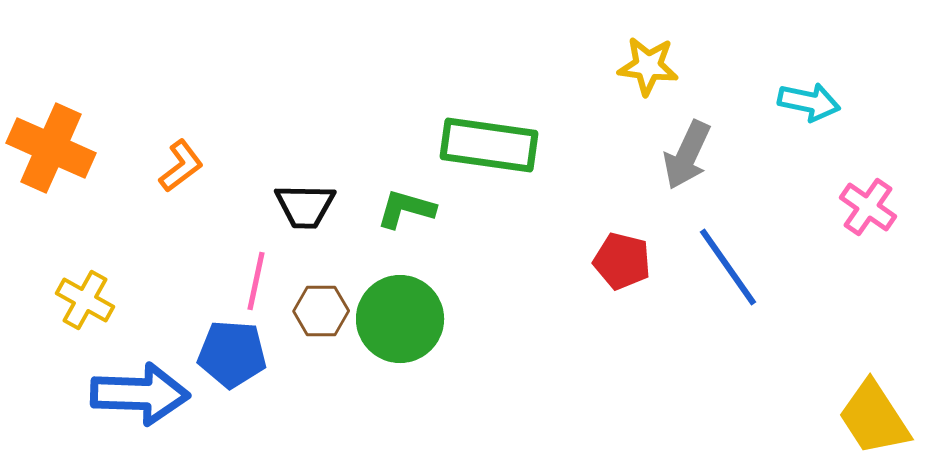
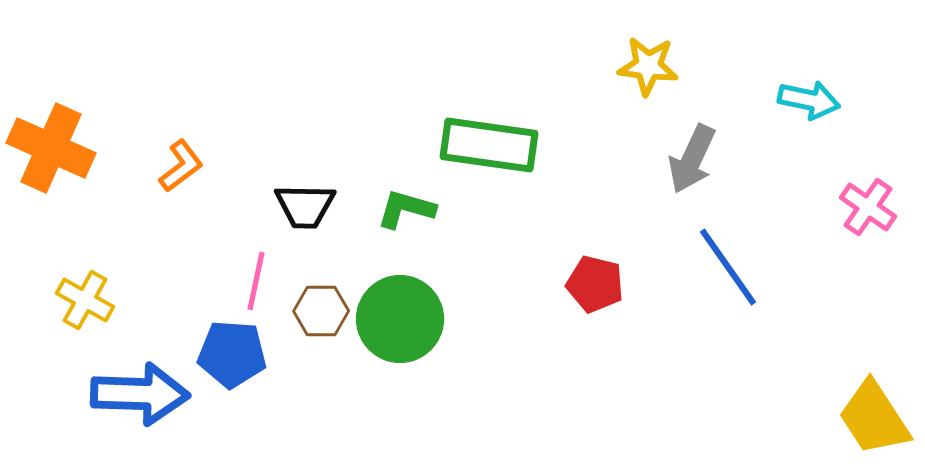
cyan arrow: moved 2 px up
gray arrow: moved 5 px right, 4 px down
red pentagon: moved 27 px left, 23 px down
